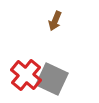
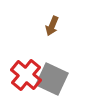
brown arrow: moved 3 px left, 5 px down
